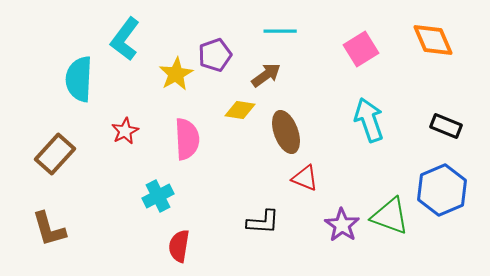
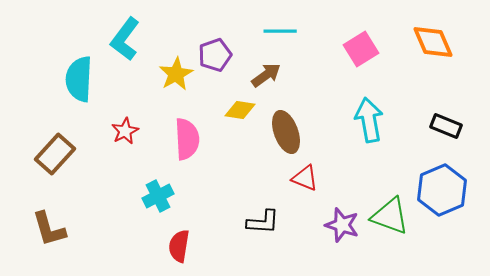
orange diamond: moved 2 px down
cyan arrow: rotated 9 degrees clockwise
purple star: rotated 16 degrees counterclockwise
